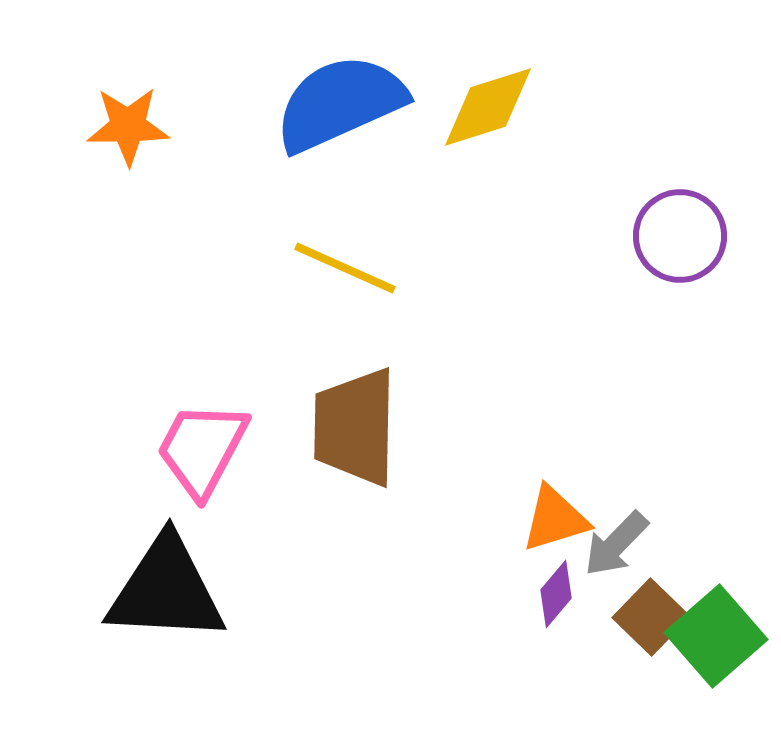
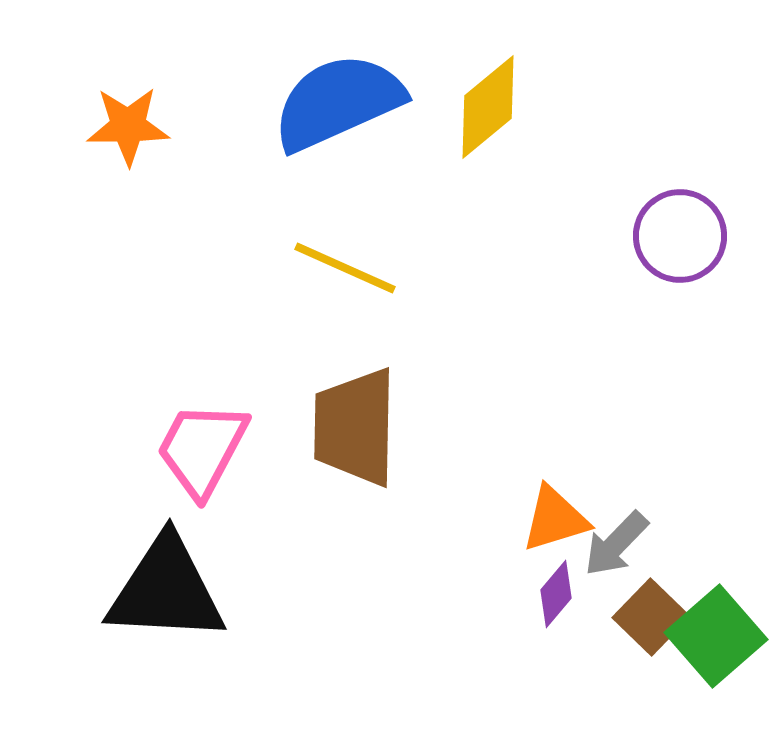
blue semicircle: moved 2 px left, 1 px up
yellow diamond: rotated 22 degrees counterclockwise
